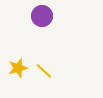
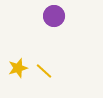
purple circle: moved 12 px right
